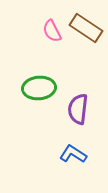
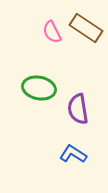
pink semicircle: moved 1 px down
green ellipse: rotated 16 degrees clockwise
purple semicircle: rotated 16 degrees counterclockwise
